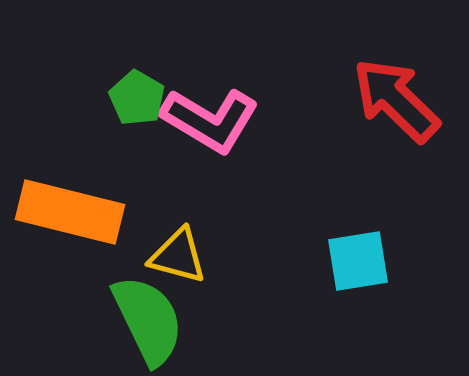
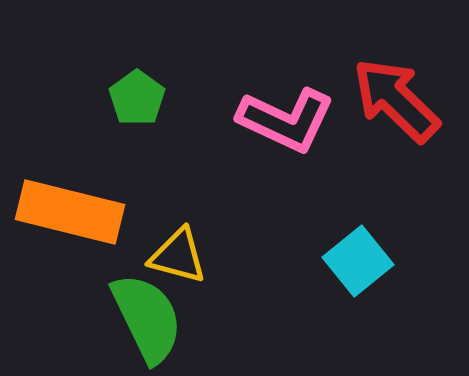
green pentagon: rotated 6 degrees clockwise
pink L-shape: moved 76 px right; rotated 6 degrees counterclockwise
cyan square: rotated 30 degrees counterclockwise
green semicircle: moved 1 px left, 2 px up
